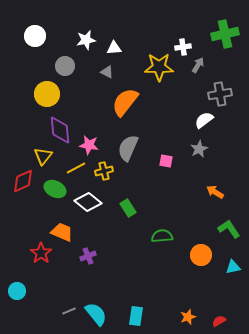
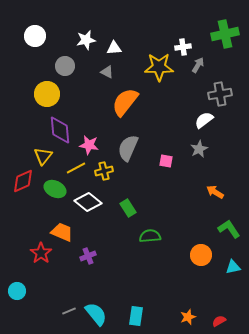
green semicircle: moved 12 px left
